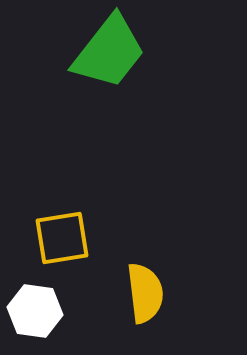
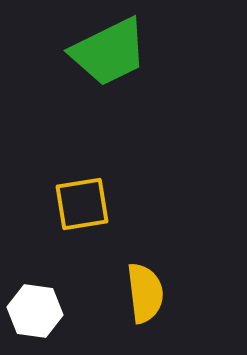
green trapezoid: rotated 26 degrees clockwise
yellow square: moved 20 px right, 34 px up
